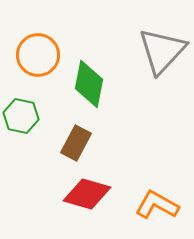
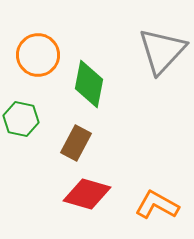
green hexagon: moved 3 px down
